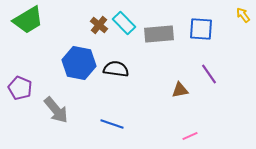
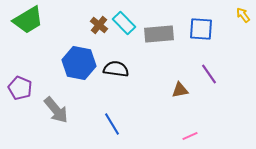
blue line: rotated 40 degrees clockwise
